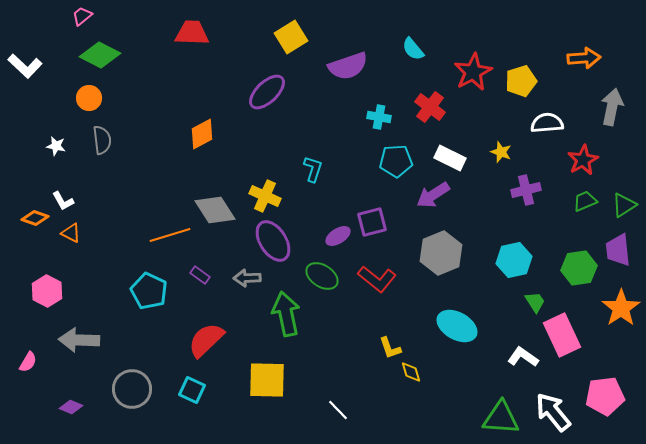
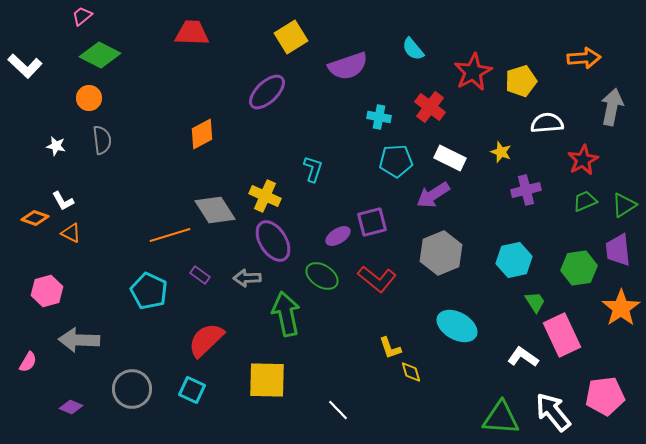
pink hexagon at (47, 291): rotated 16 degrees clockwise
